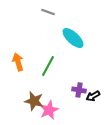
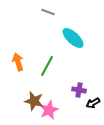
green line: moved 1 px left
black arrow: moved 7 px down
